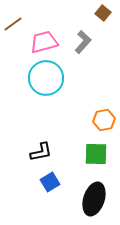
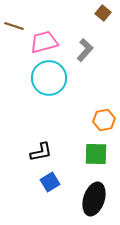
brown line: moved 1 px right, 2 px down; rotated 54 degrees clockwise
gray L-shape: moved 2 px right, 8 px down
cyan circle: moved 3 px right
